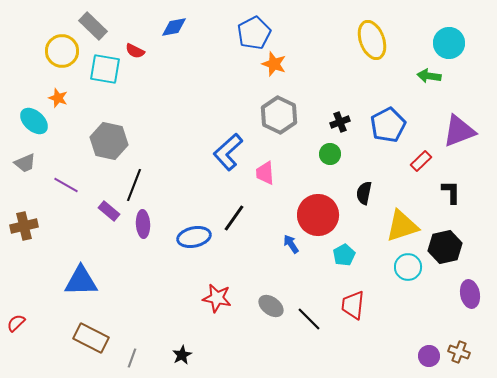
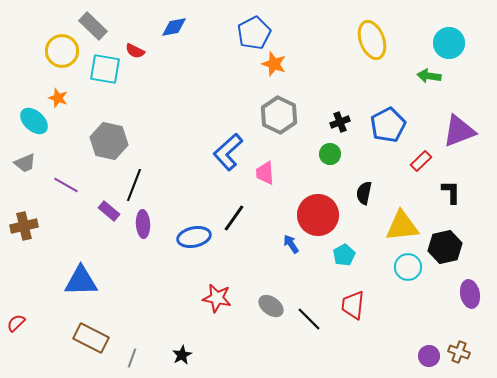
yellow triangle at (402, 226): rotated 12 degrees clockwise
